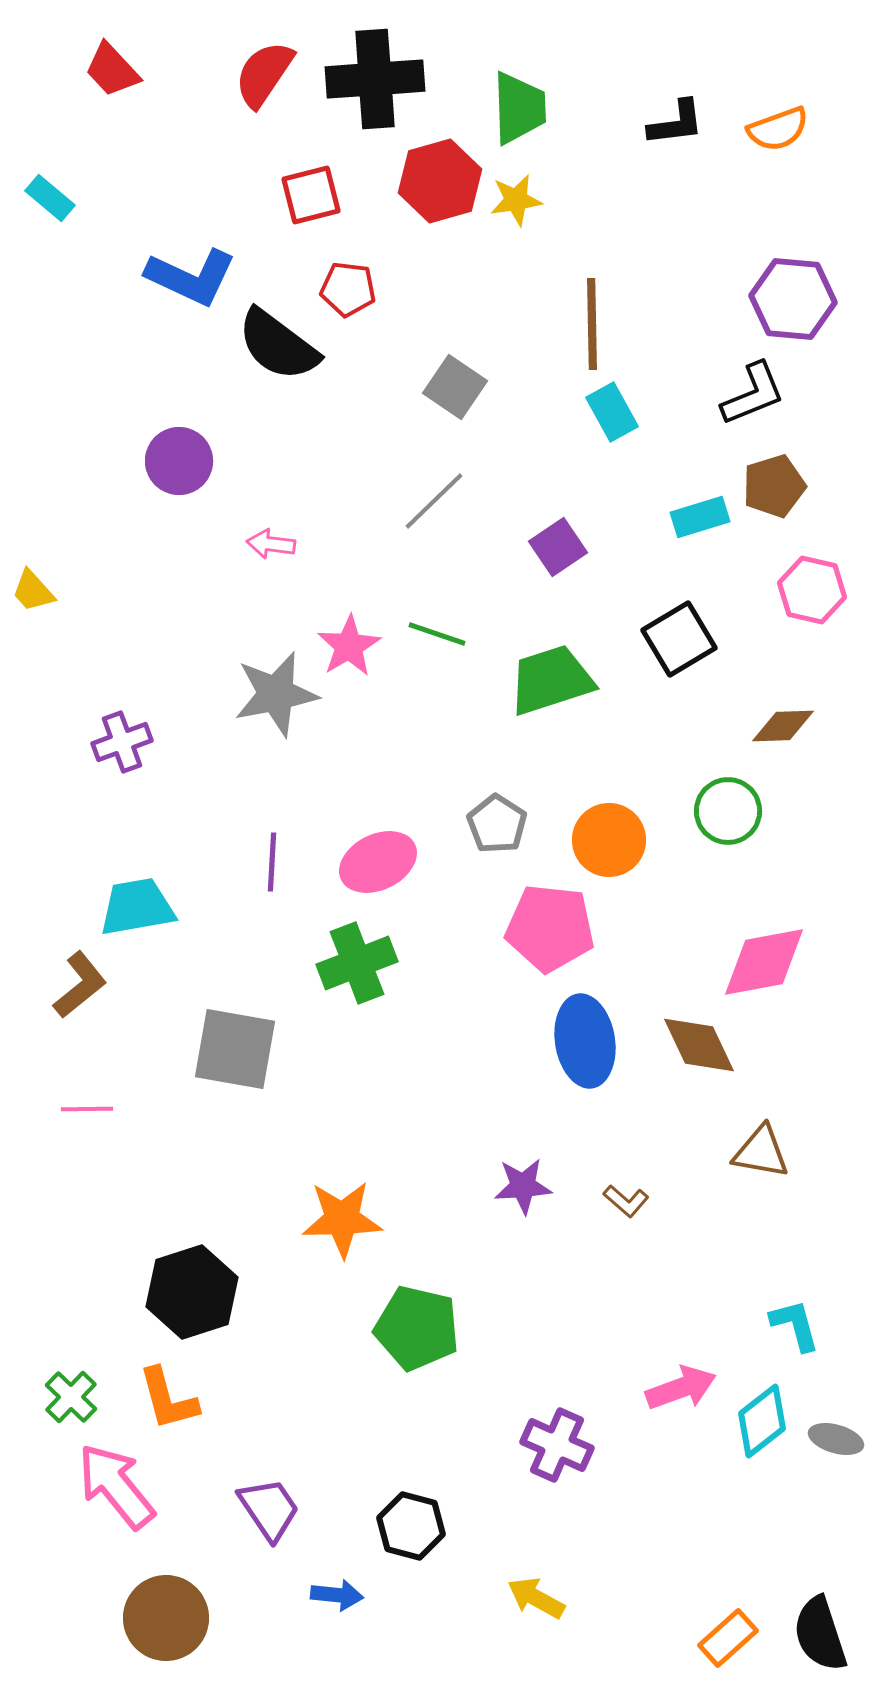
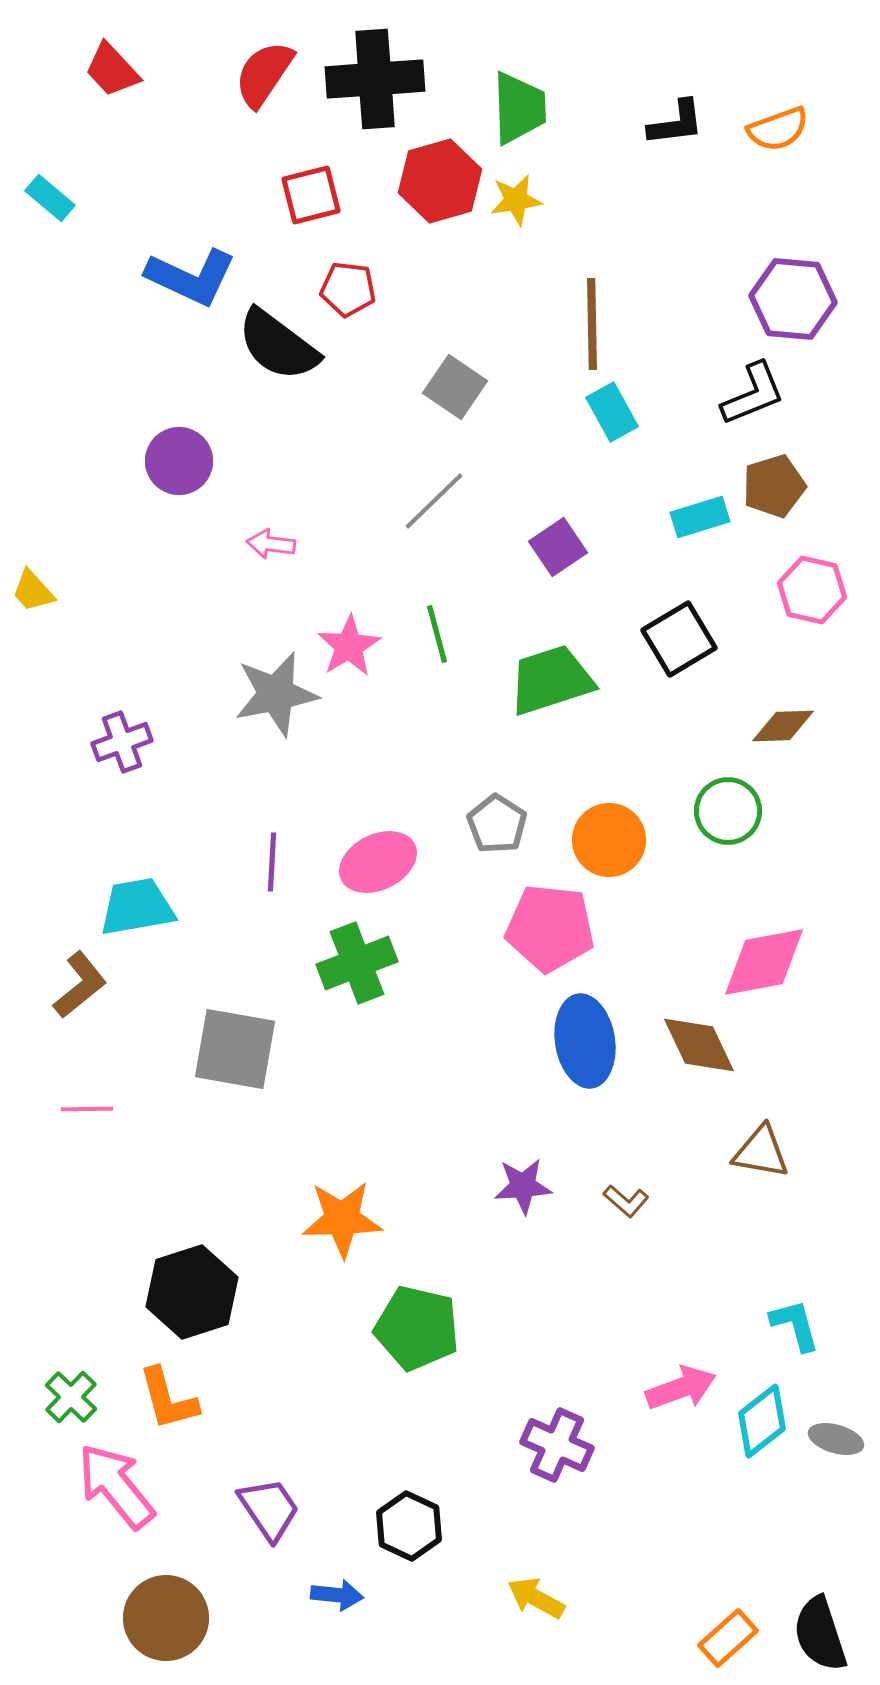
green line at (437, 634): rotated 56 degrees clockwise
black hexagon at (411, 1526): moved 2 px left; rotated 10 degrees clockwise
